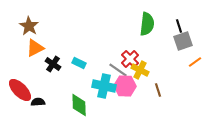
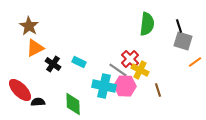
gray square: rotated 36 degrees clockwise
cyan rectangle: moved 1 px up
green diamond: moved 6 px left, 1 px up
